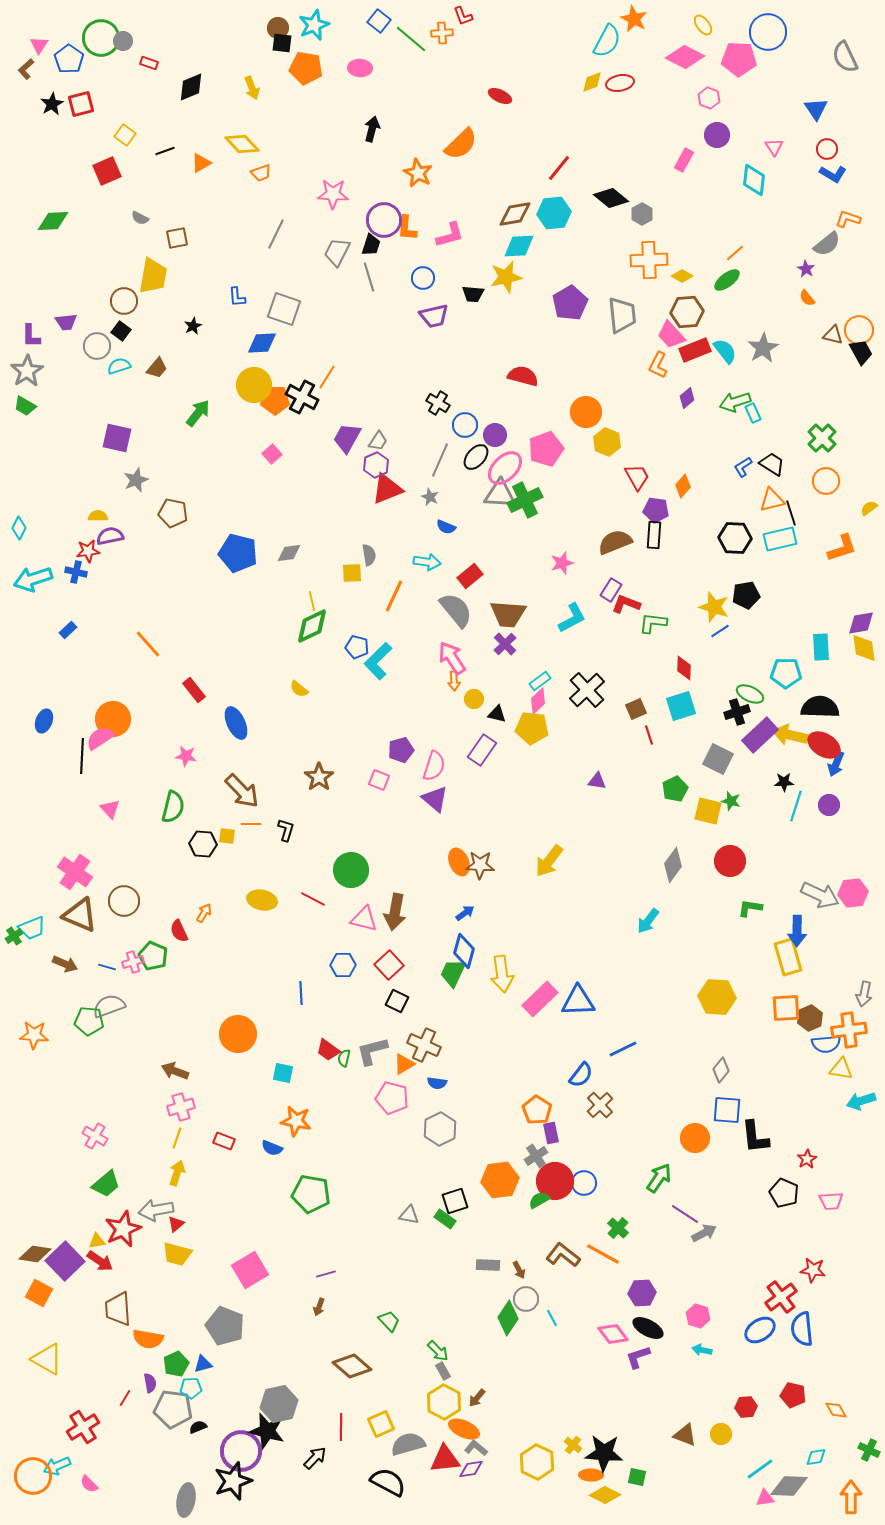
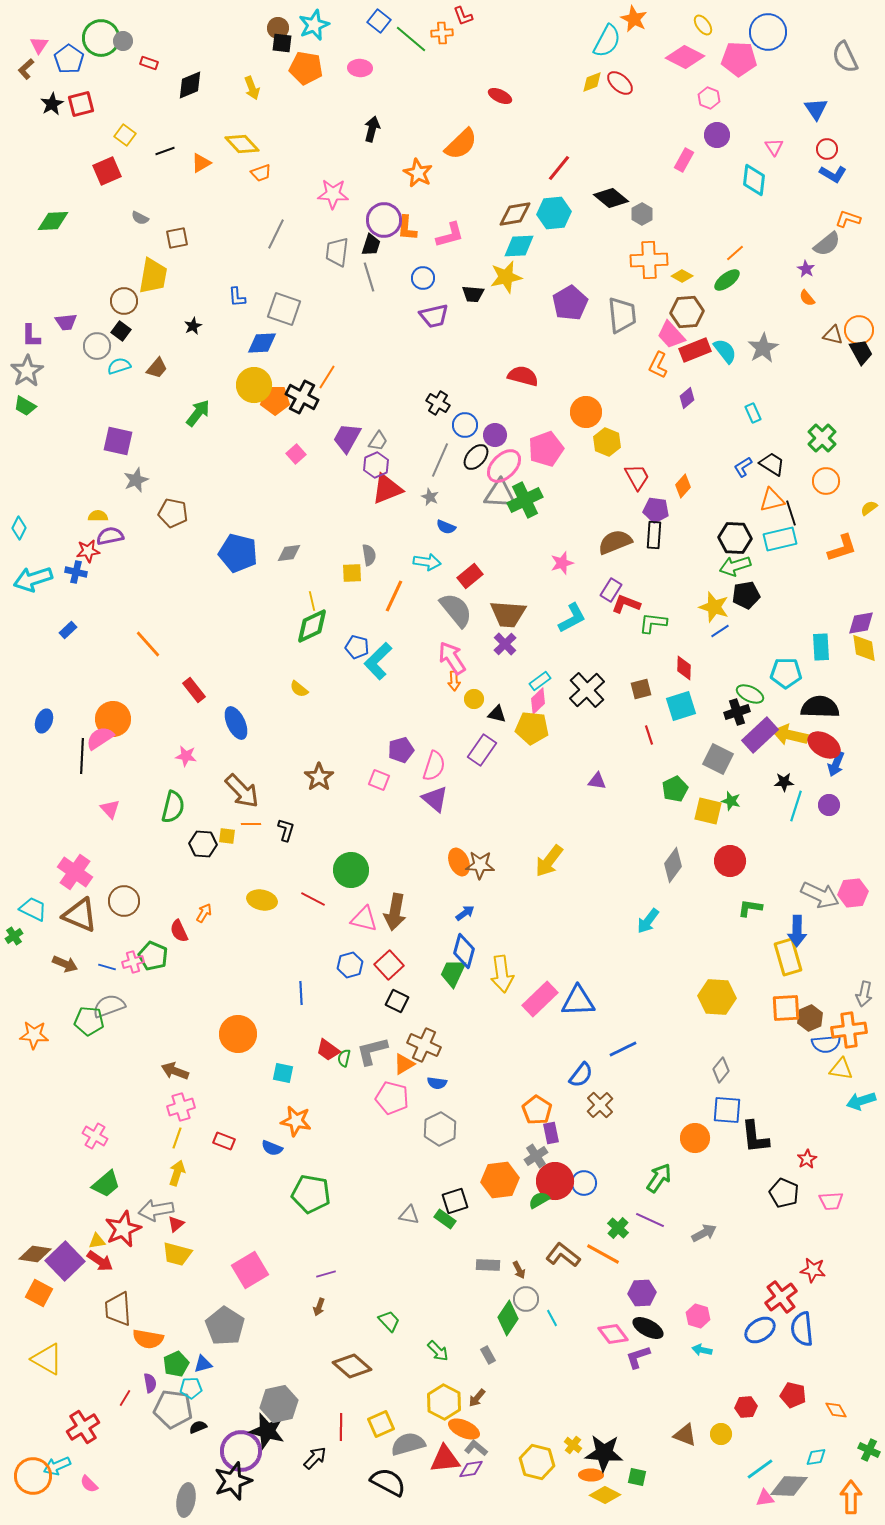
red ellipse at (620, 83): rotated 52 degrees clockwise
black diamond at (191, 87): moved 1 px left, 2 px up
gray trapezoid at (337, 252): rotated 20 degrees counterclockwise
green arrow at (735, 402): moved 164 px down
purple square at (117, 438): moved 1 px right, 3 px down
pink square at (272, 454): moved 24 px right
pink ellipse at (505, 468): moved 1 px left, 2 px up
brown square at (636, 709): moved 5 px right, 20 px up; rotated 10 degrees clockwise
cyan trapezoid at (32, 928): moved 1 px right, 19 px up; rotated 132 degrees counterclockwise
blue hexagon at (343, 965): moved 7 px right; rotated 15 degrees counterclockwise
purple line at (685, 1214): moved 35 px left, 6 px down; rotated 8 degrees counterclockwise
gray pentagon at (225, 1326): rotated 12 degrees clockwise
gray rectangle at (443, 1371): moved 45 px right, 16 px up
yellow hexagon at (537, 1462): rotated 12 degrees counterclockwise
